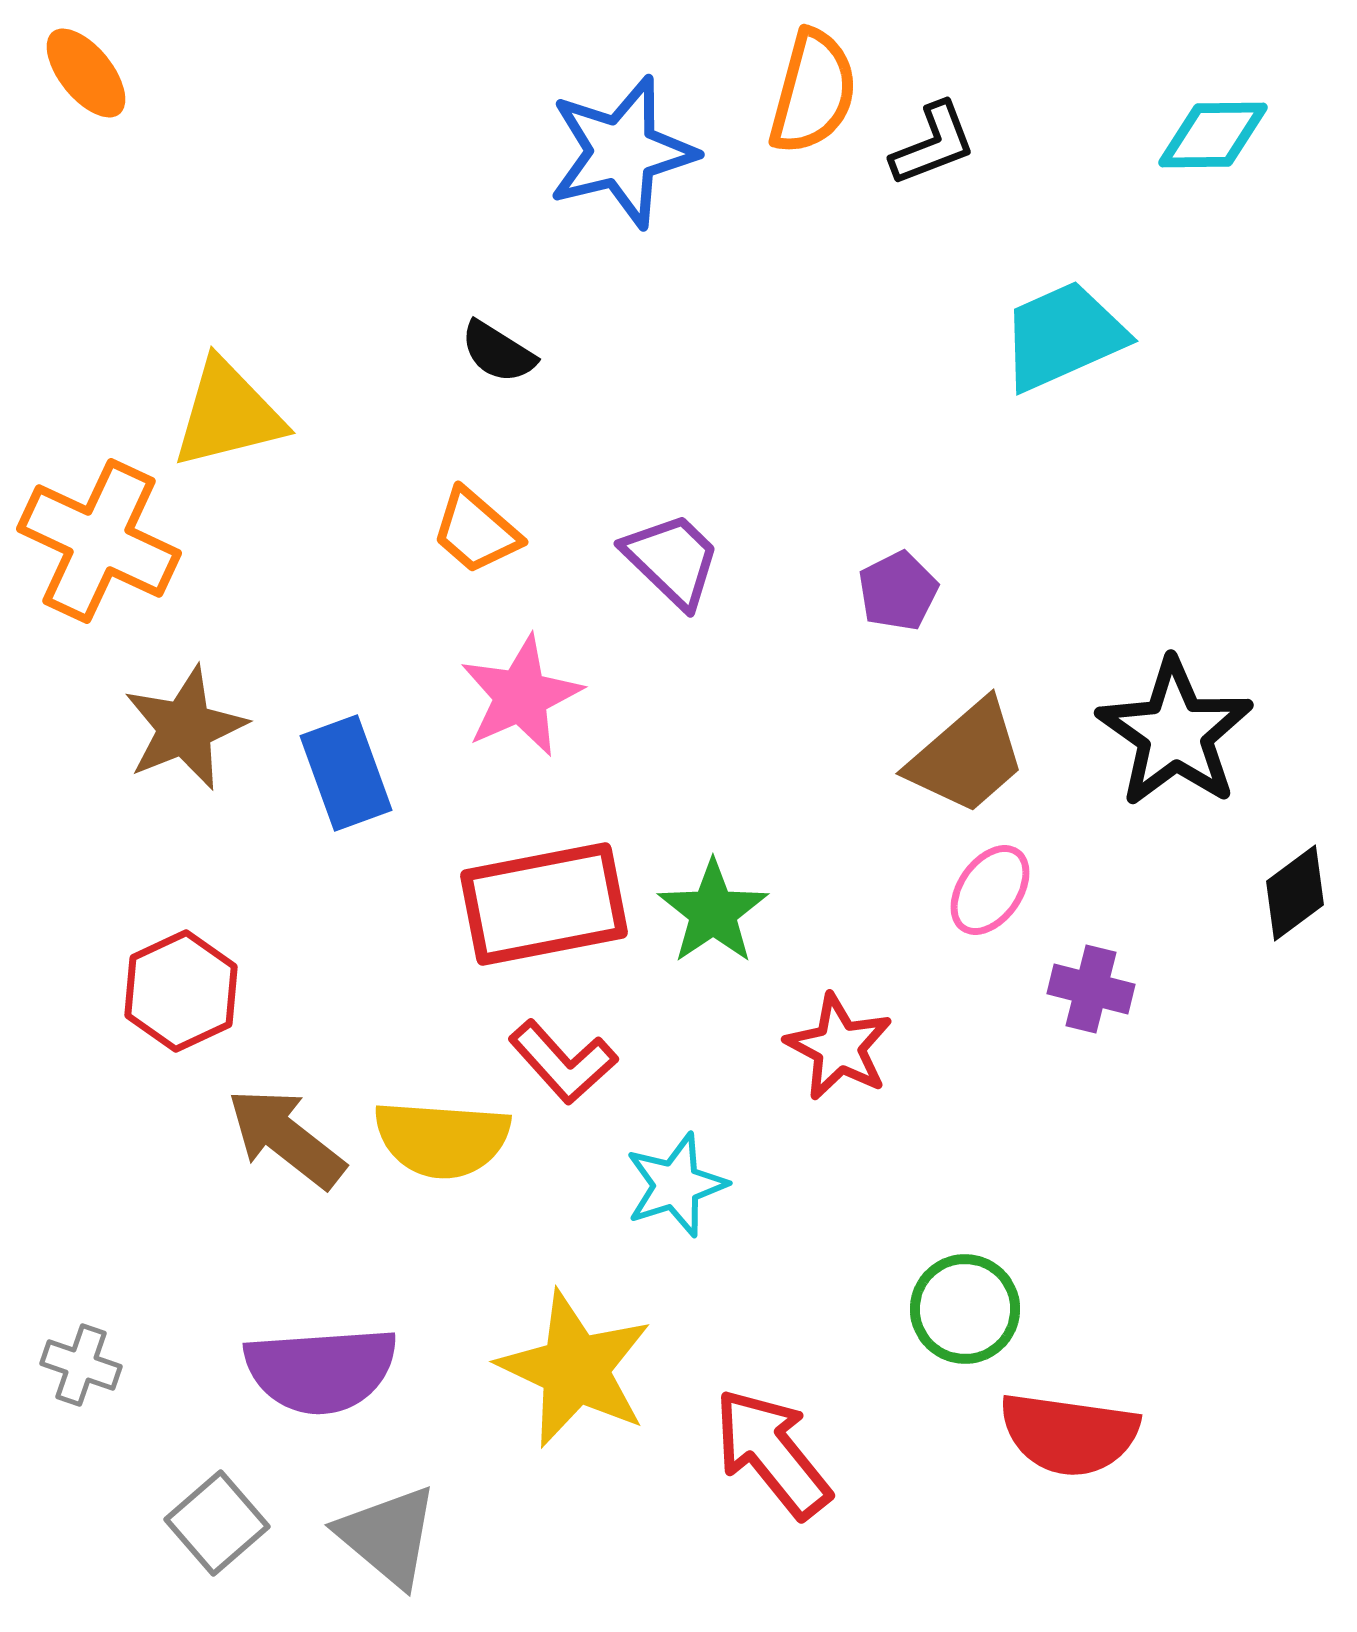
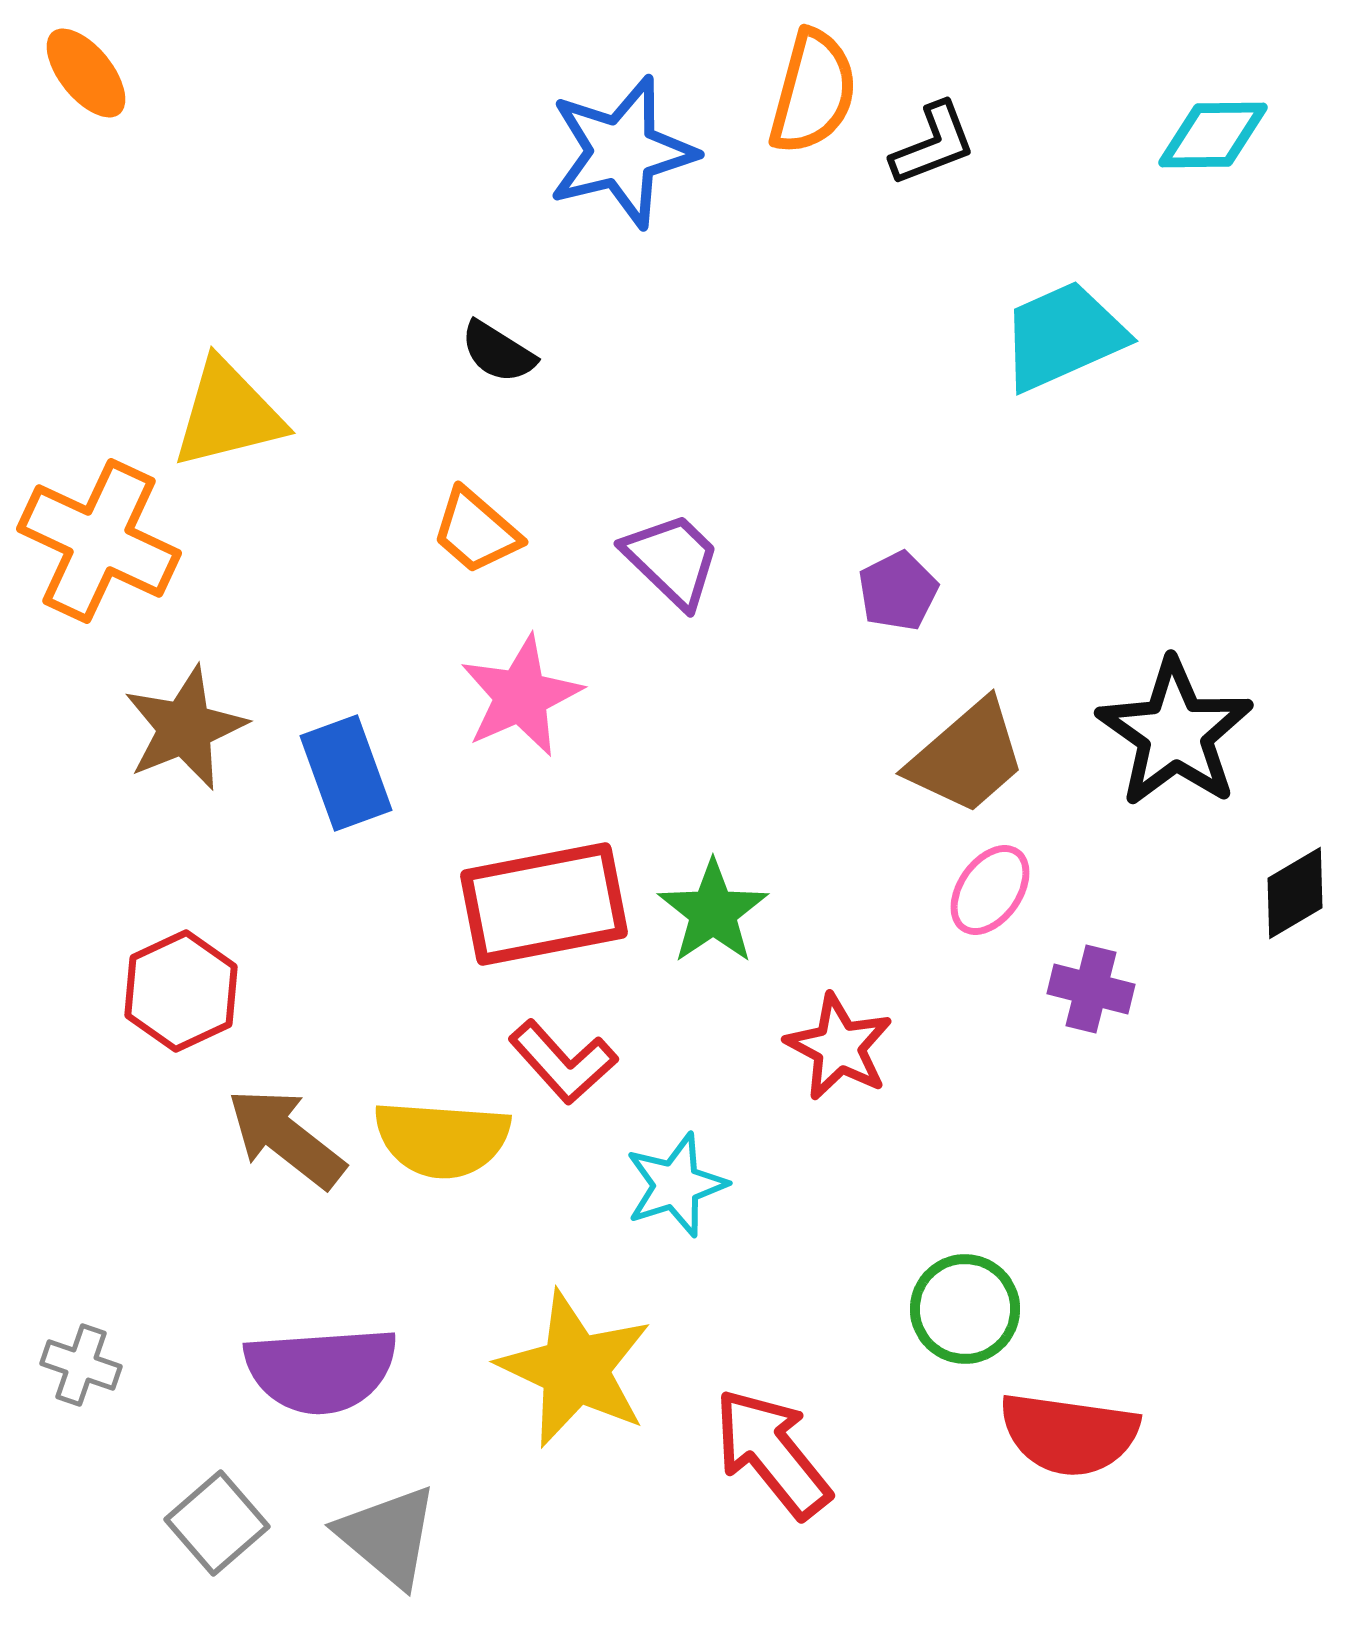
black diamond: rotated 6 degrees clockwise
